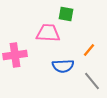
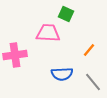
green square: rotated 14 degrees clockwise
blue semicircle: moved 1 px left, 8 px down
gray line: moved 1 px right, 1 px down
